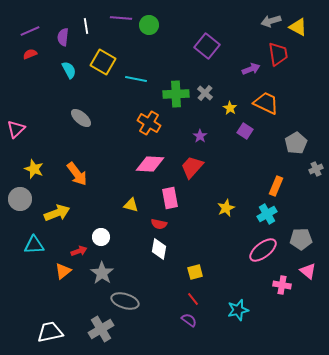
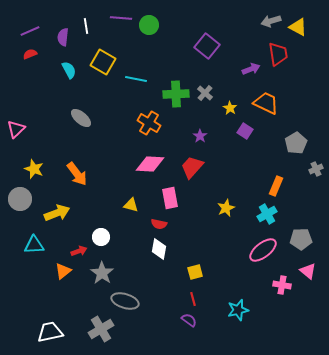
red line at (193, 299): rotated 24 degrees clockwise
